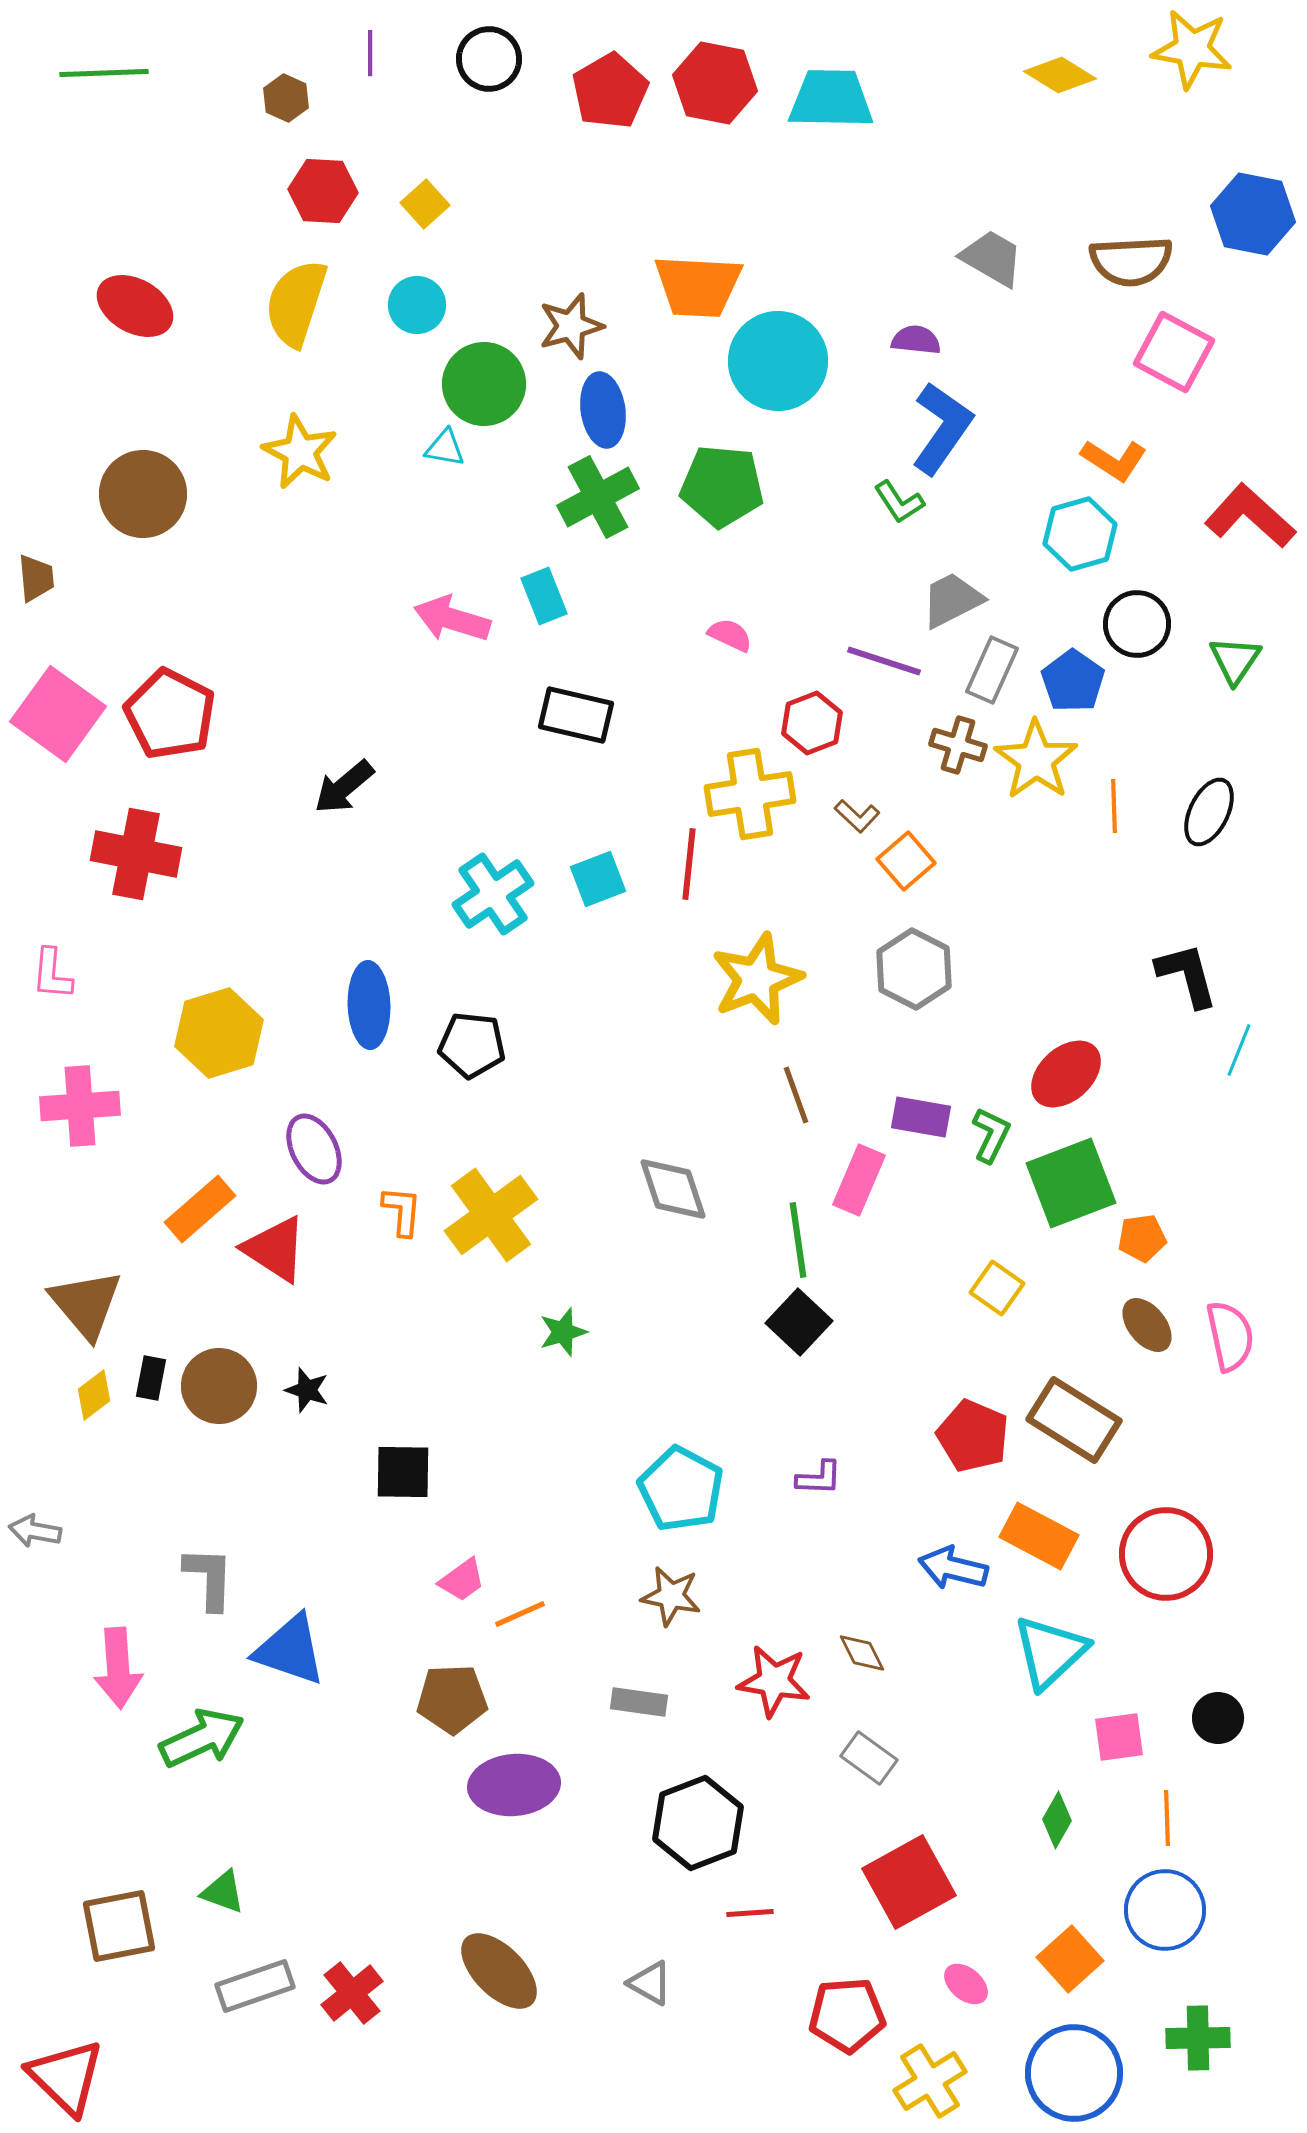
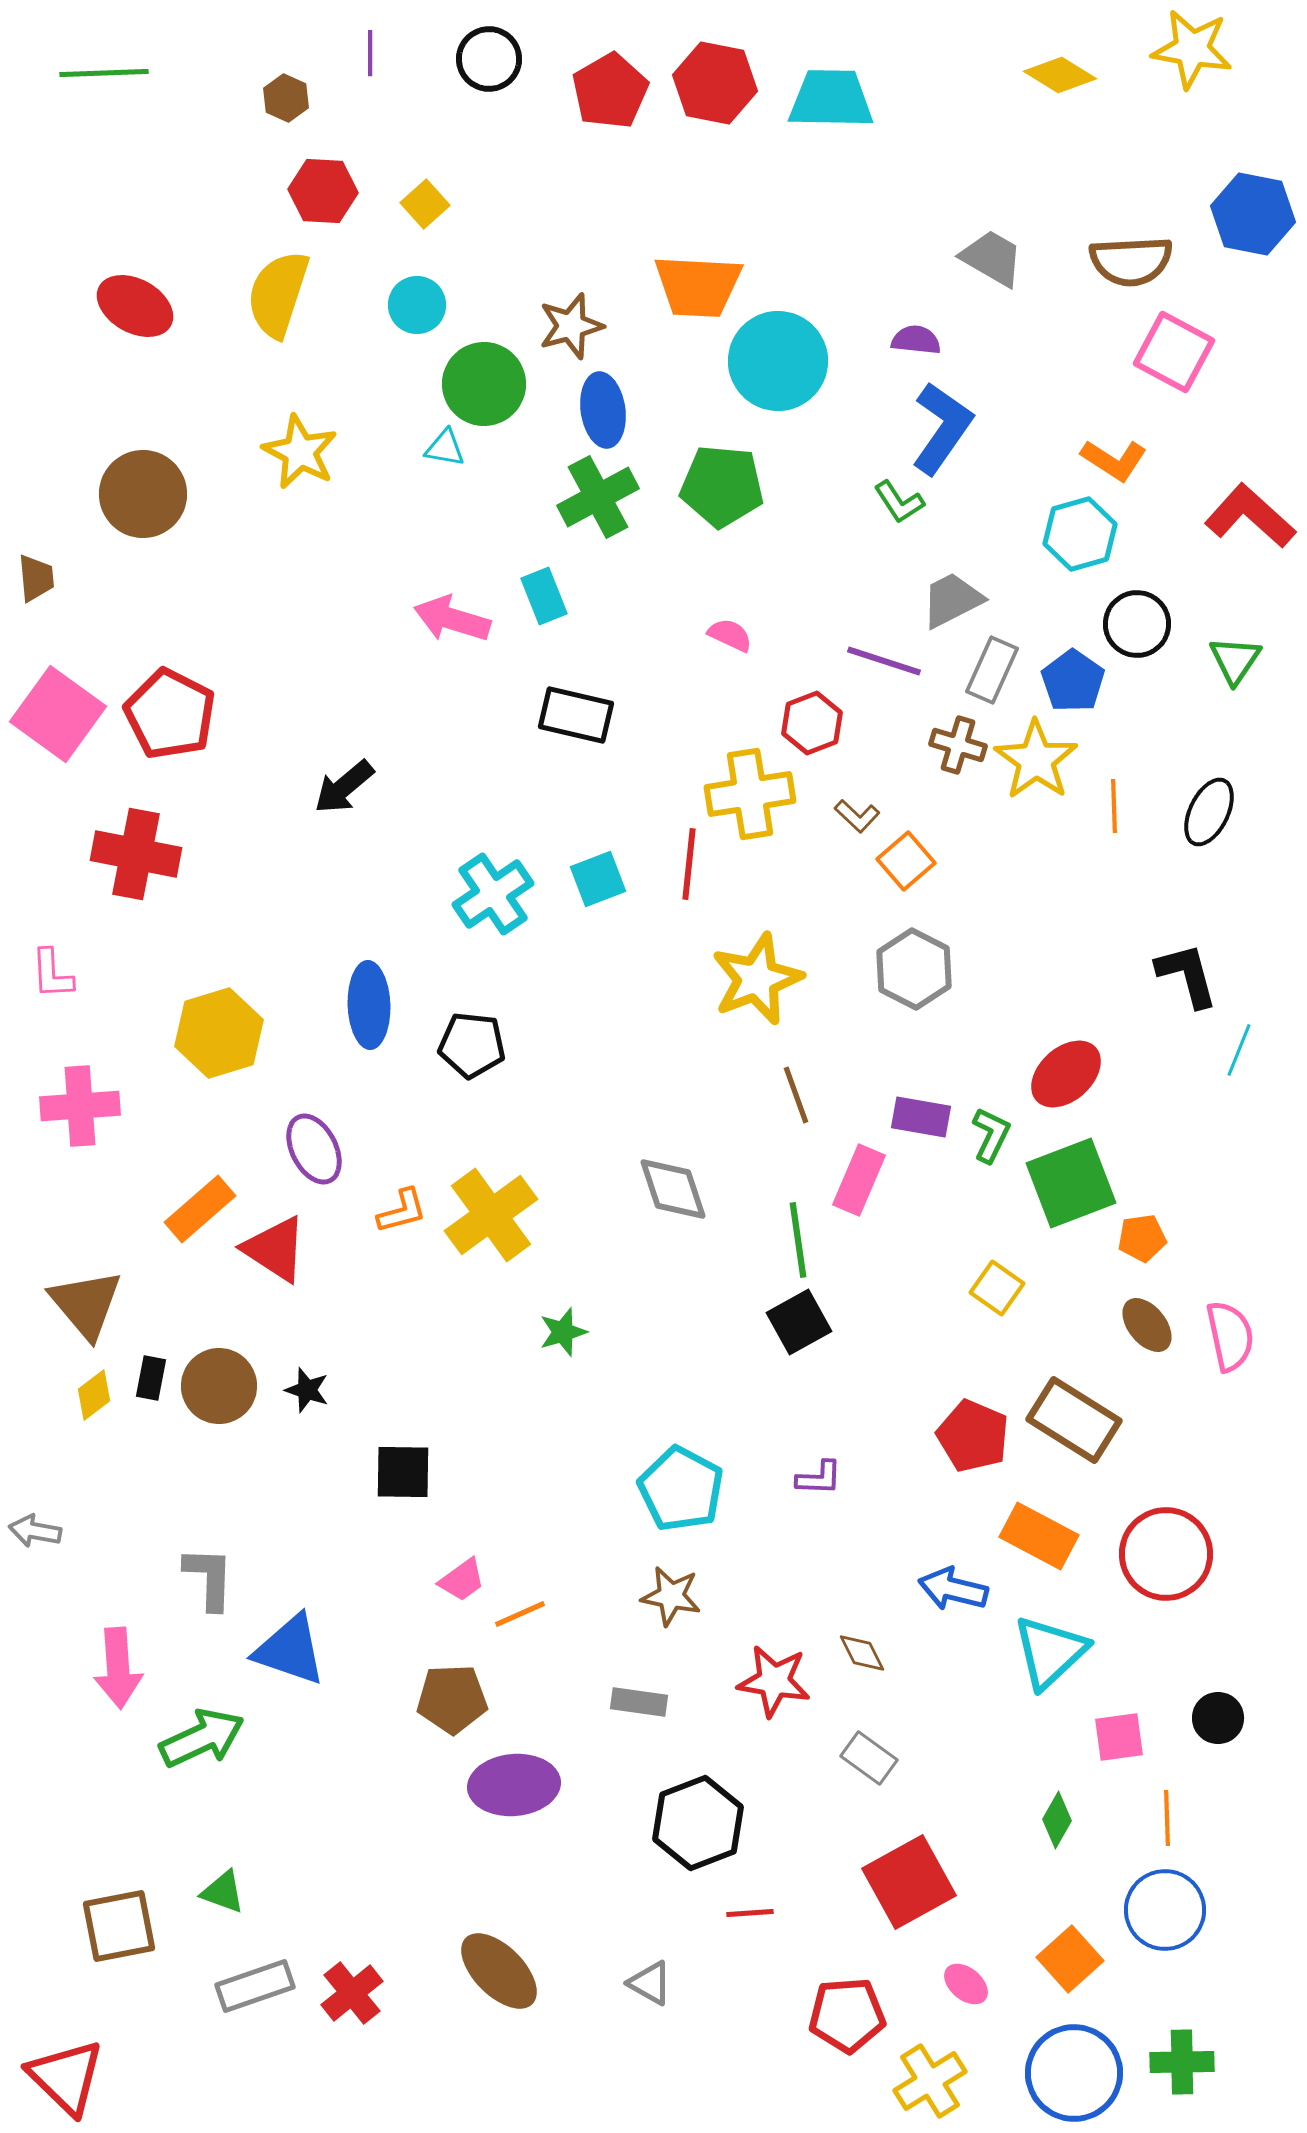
yellow semicircle at (296, 303): moved 18 px left, 9 px up
pink L-shape at (52, 974): rotated 8 degrees counterclockwise
orange L-shape at (402, 1211): rotated 70 degrees clockwise
black square at (799, 1322): rotated 18 degrees clockwise
blue arrow at (953, 1568): moved 21 px down
green cross at (1198, 2038): moved 16 px left, 24 px down
